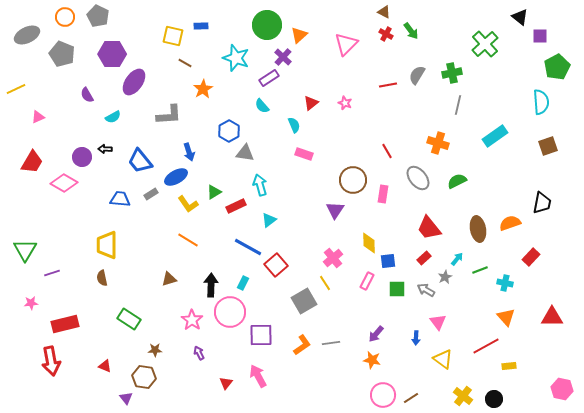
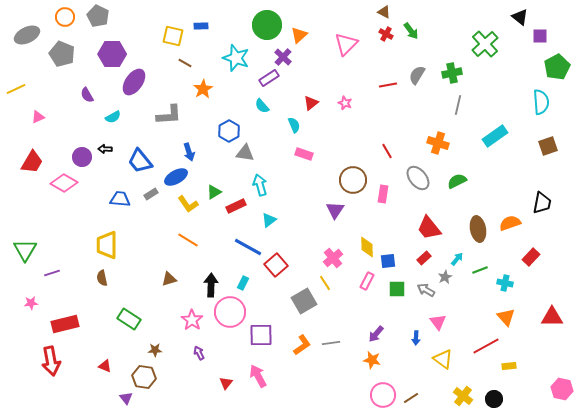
yellow diamond at (369, 243): moved 2 px left, 4 px down
